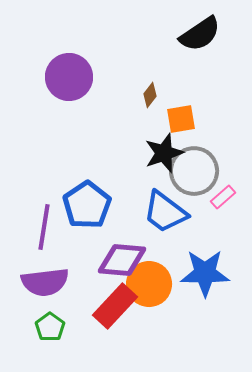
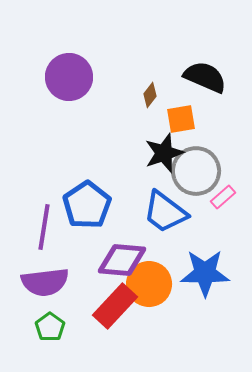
black semicircle: moved 5 px right, 43 px down; rotated 123 degrees counterclockwise
gray circle: moved 2 px right
